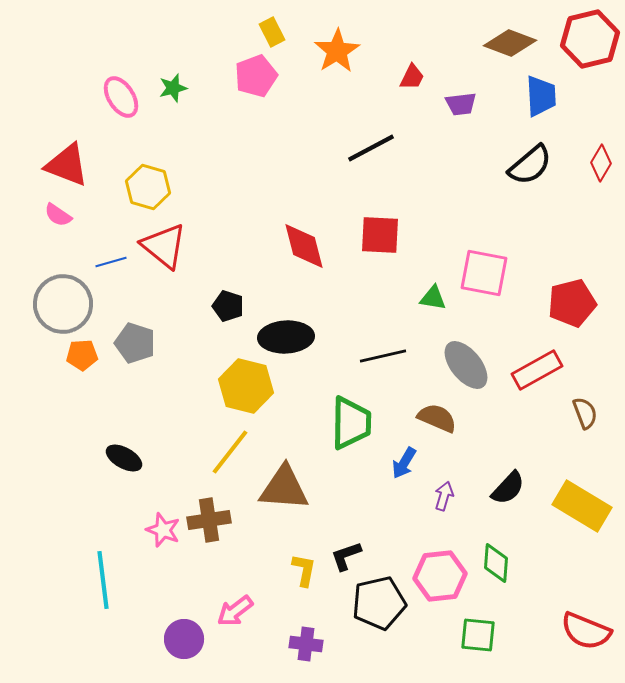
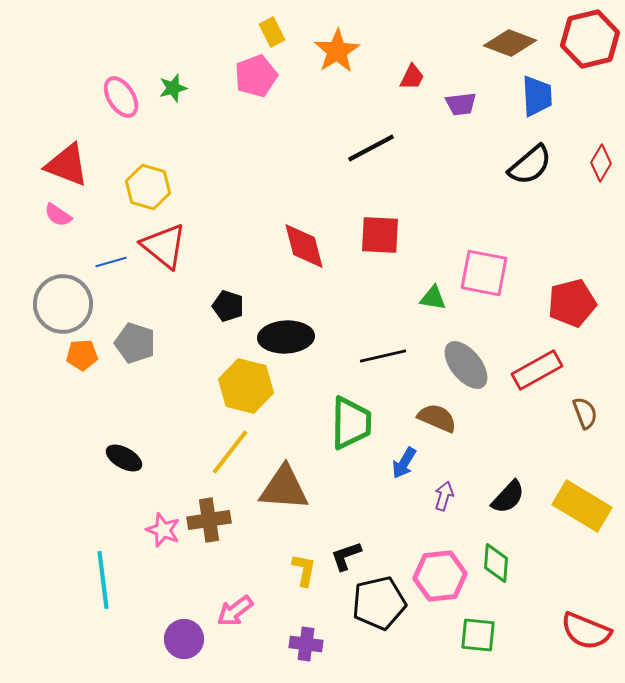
blue trapezoid at (541, 96): moved 4 px left
black semicircle at (508, 488): moved 9 px down
